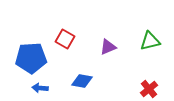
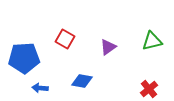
green triangle: moved 2 px right
purple triangle: rotated 12 degrees counterclockwise
blue pentagon: moved 7 px left
